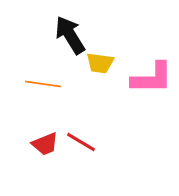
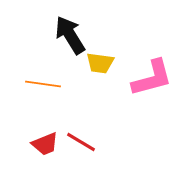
pink L-shape: rotated 15 degrees counterclockwise
